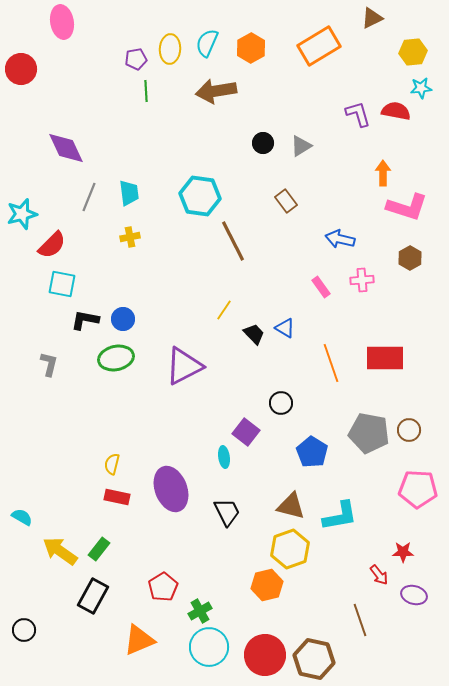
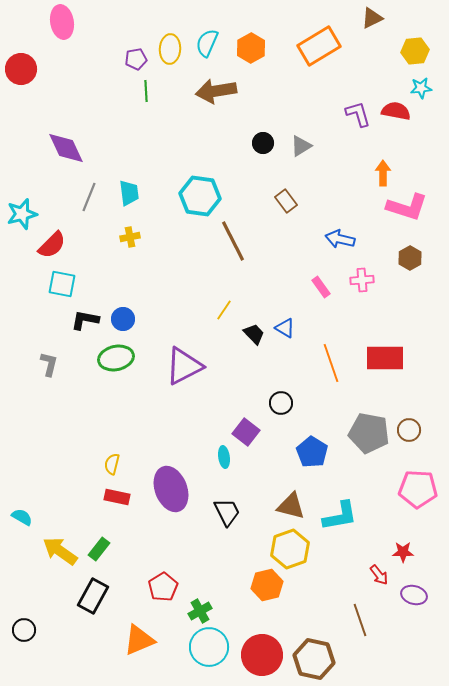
yellow hexagon at (413, 52): moved 2 px right, 1 px up
red circle at (265, 655): moved 3 px left
